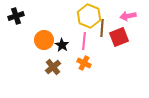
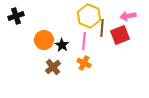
red square: moved 1 px right, 2 px up
